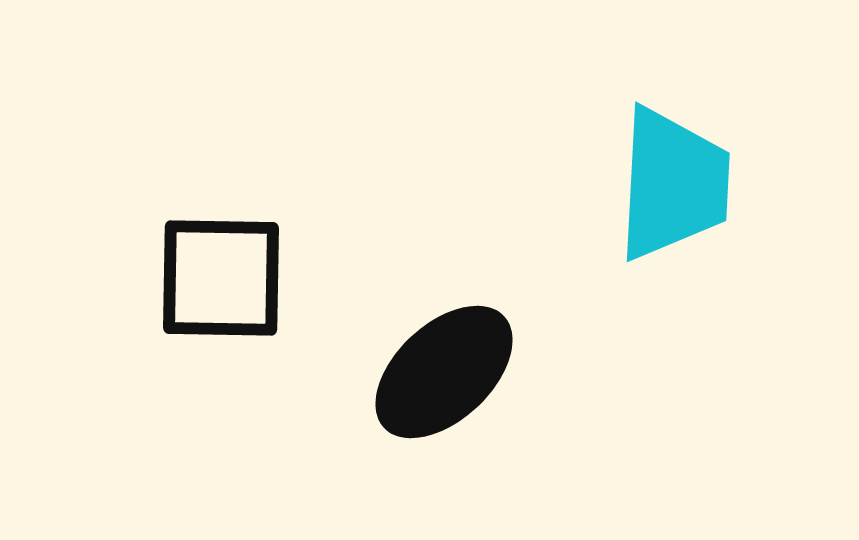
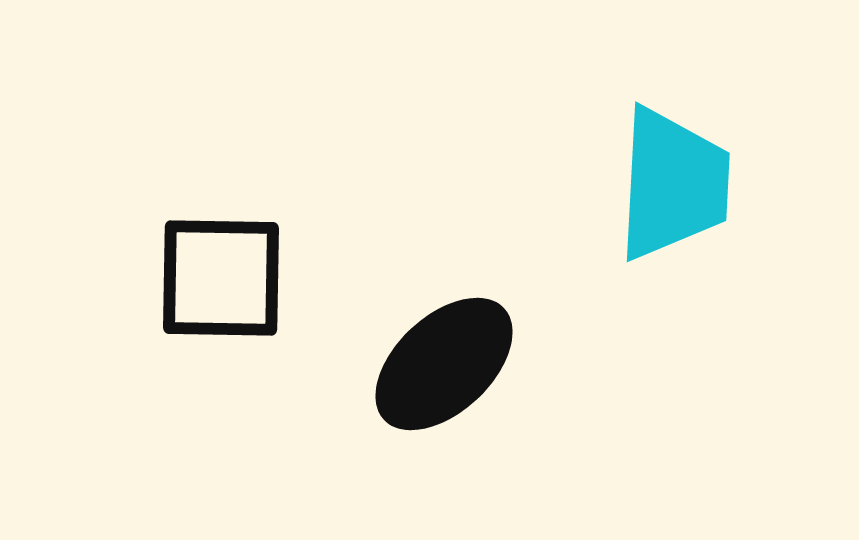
black ellipse: moved 8 px up
